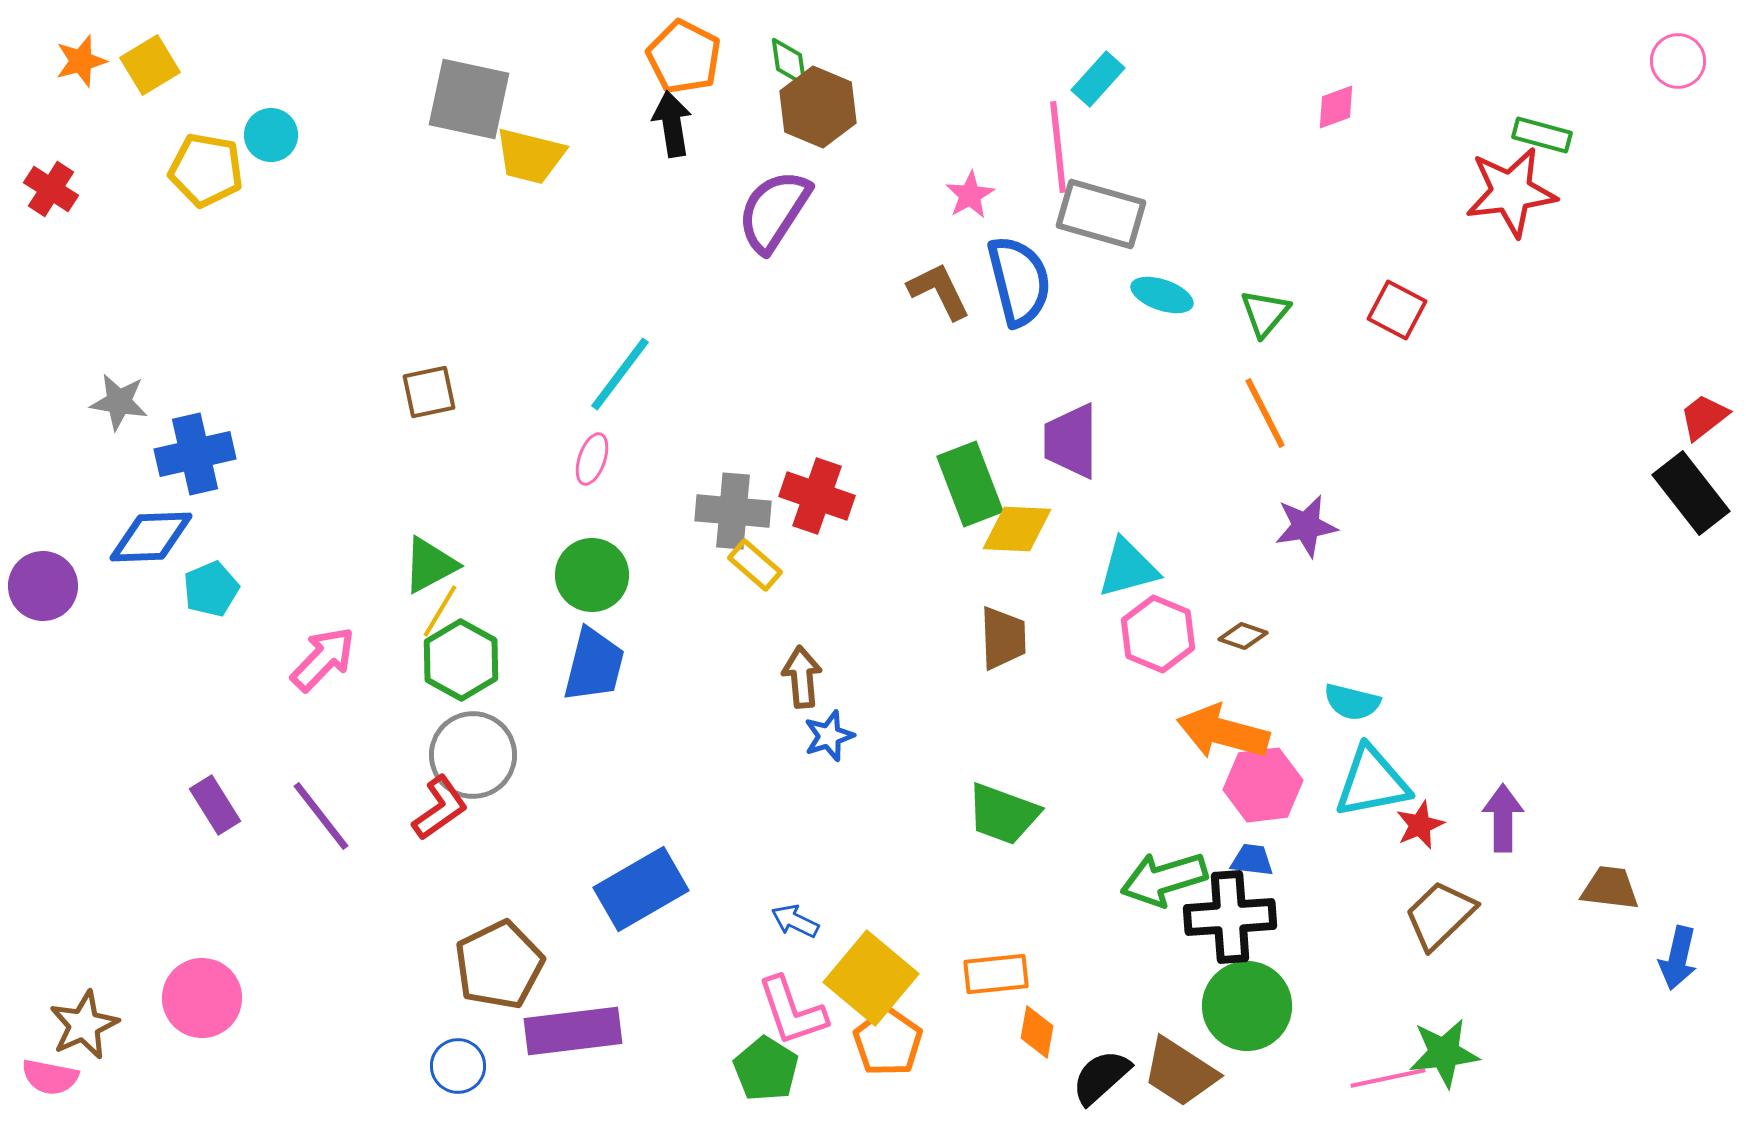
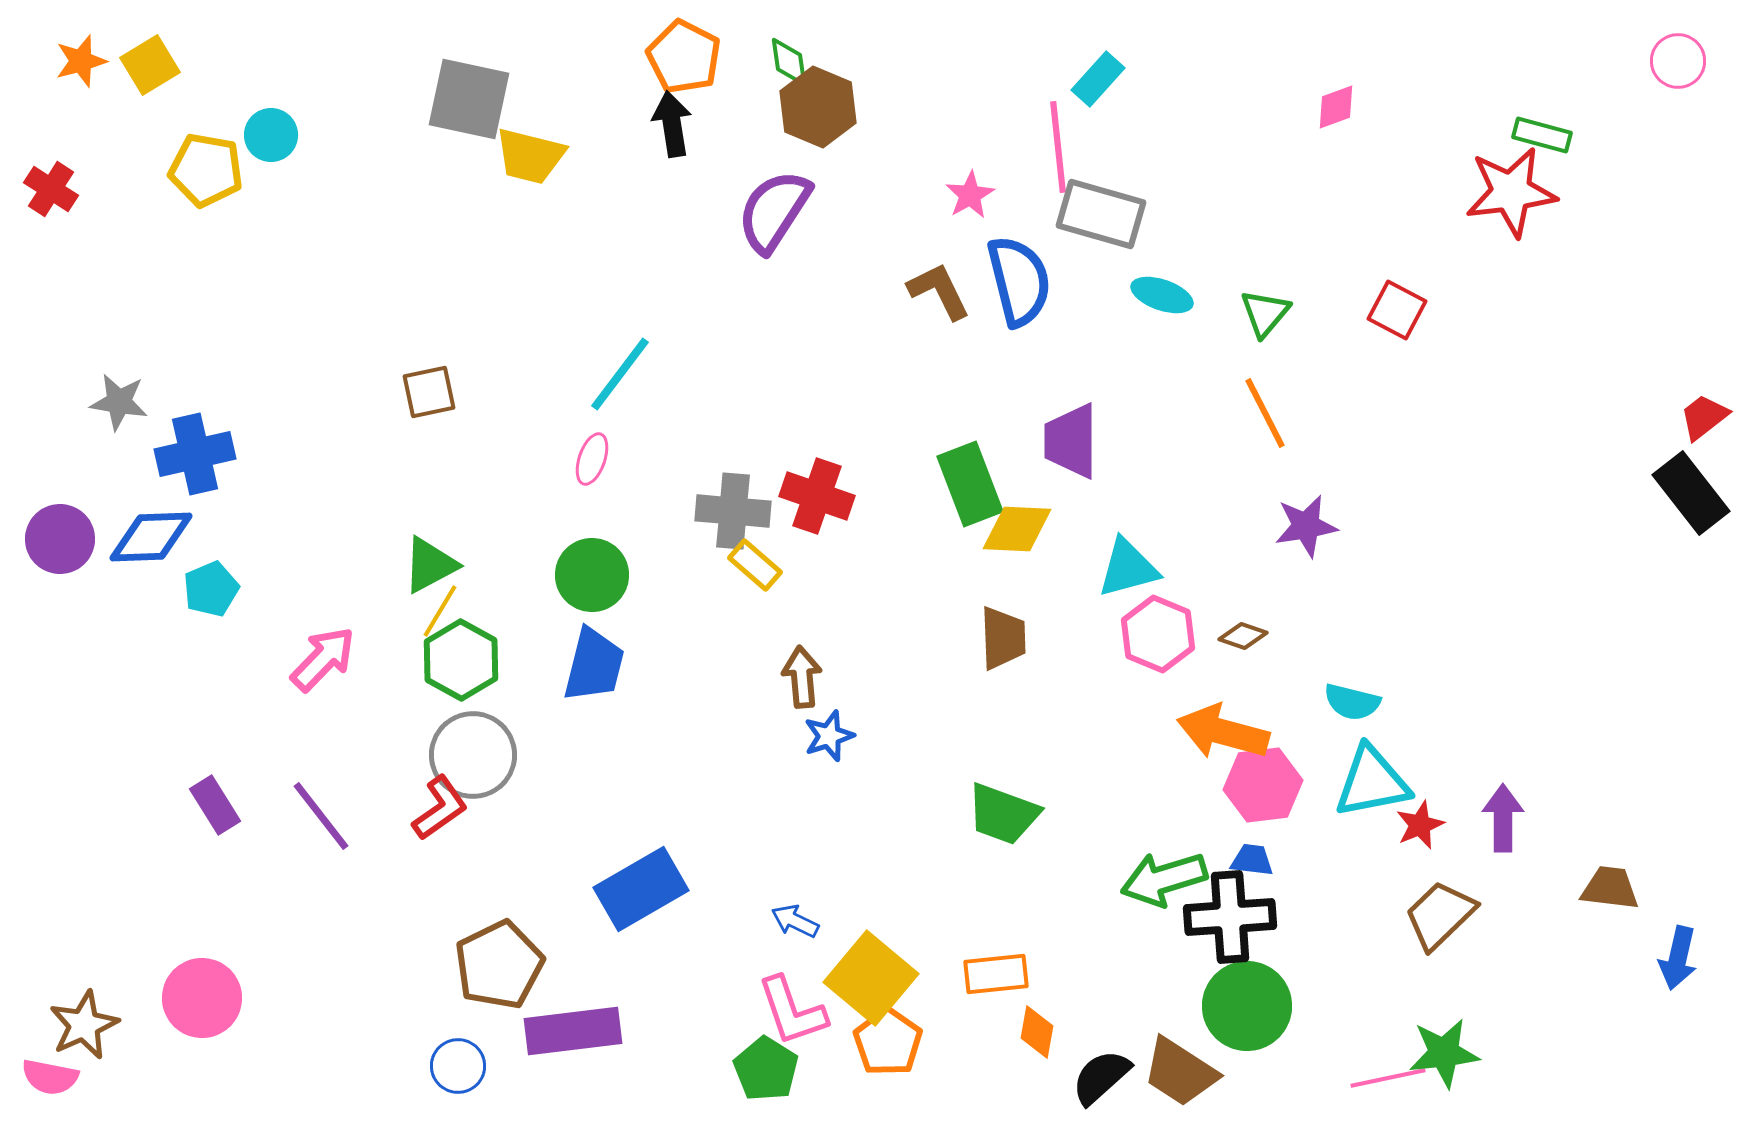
purple circle at (43, 586): moved 17 px right, 47 px up
